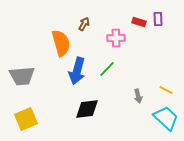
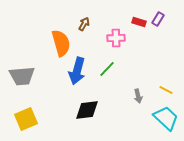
purple rectangle: rotated 32 degrees clockwise
black diamond: moved 1 px down
